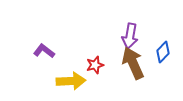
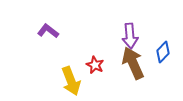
purple arrow: rotated 15 degrees counterclockwise
purple L-shape: moved 4 px right, 20 px up
red star: rotated 30 degrees counterclockwise
yellow arrow: rotated 72 degrees clockwise
